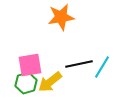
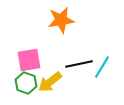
orange star: moved 3 px down
pink square: moved 1 px left, 5 px up
green hexagon: rotated 25 degrees counterclockwise
